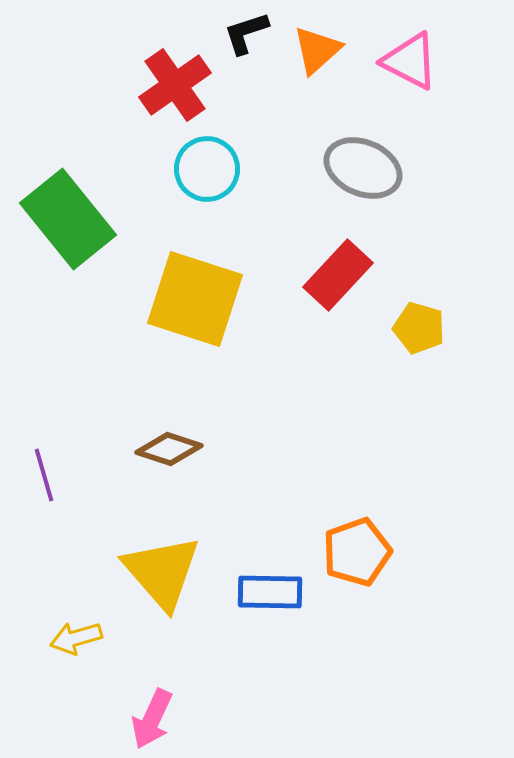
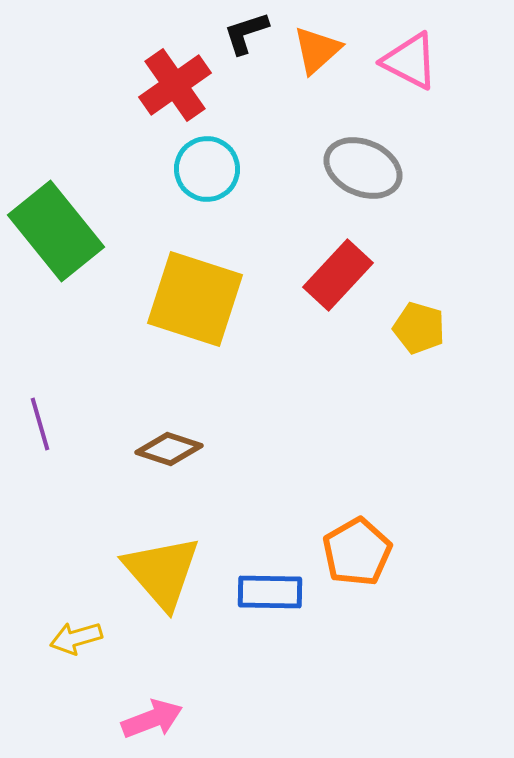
green rectangle: moved 12 px left, 12 px down
purple line: moved 4 px left, 51 px up
orange pentagon: rotated 10 degrees counterclockwise
pink arrow: rotated 136 degrees counterclockwise
